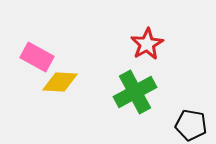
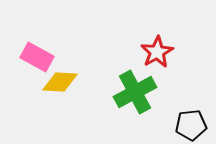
red star: moved 10 px right, 8 px down
black pentagon: rotated 16 degrees counterclockwise
